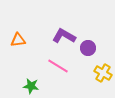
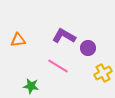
yellow cross: rotated 30 degrees clockwise
